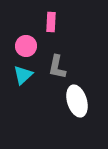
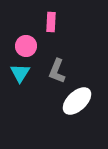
gray L-shape: moved 4 px down; rotated 10 degrees clockwise
cyan triangle: moved 3 px left, 2 px up; rotated 15 degrees counterclockwise
white ellipse: rotated 64 degrees clockwise
